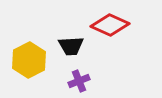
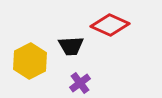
yellow hexagon: moved 1 px right, 1 px down
purple cross: moved 1 px right, 2 px down; rotated 15 degrees counterclockwise
